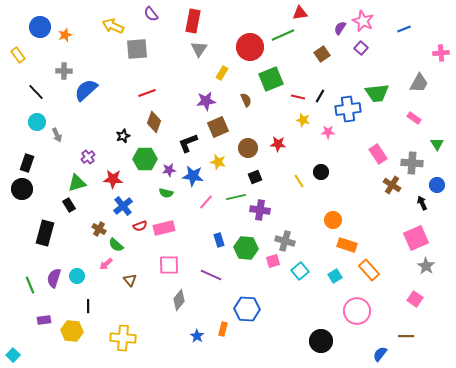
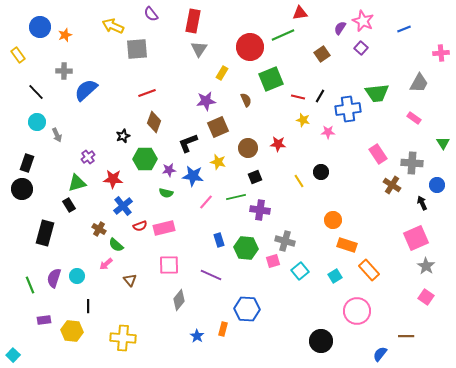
green triangle at (437, 144): moved 6 px right, 1 px up
pink square at (415, 299): moved 11 px right, 2 px up
